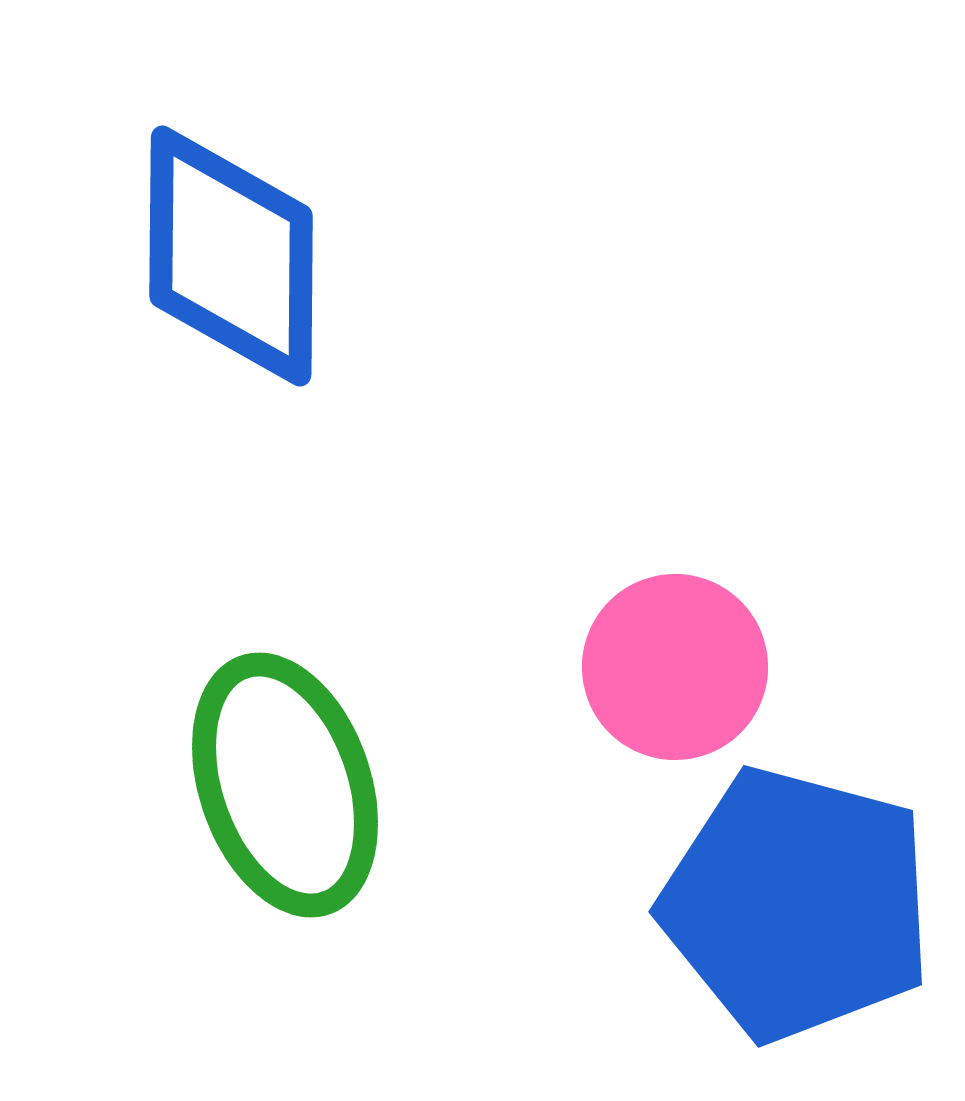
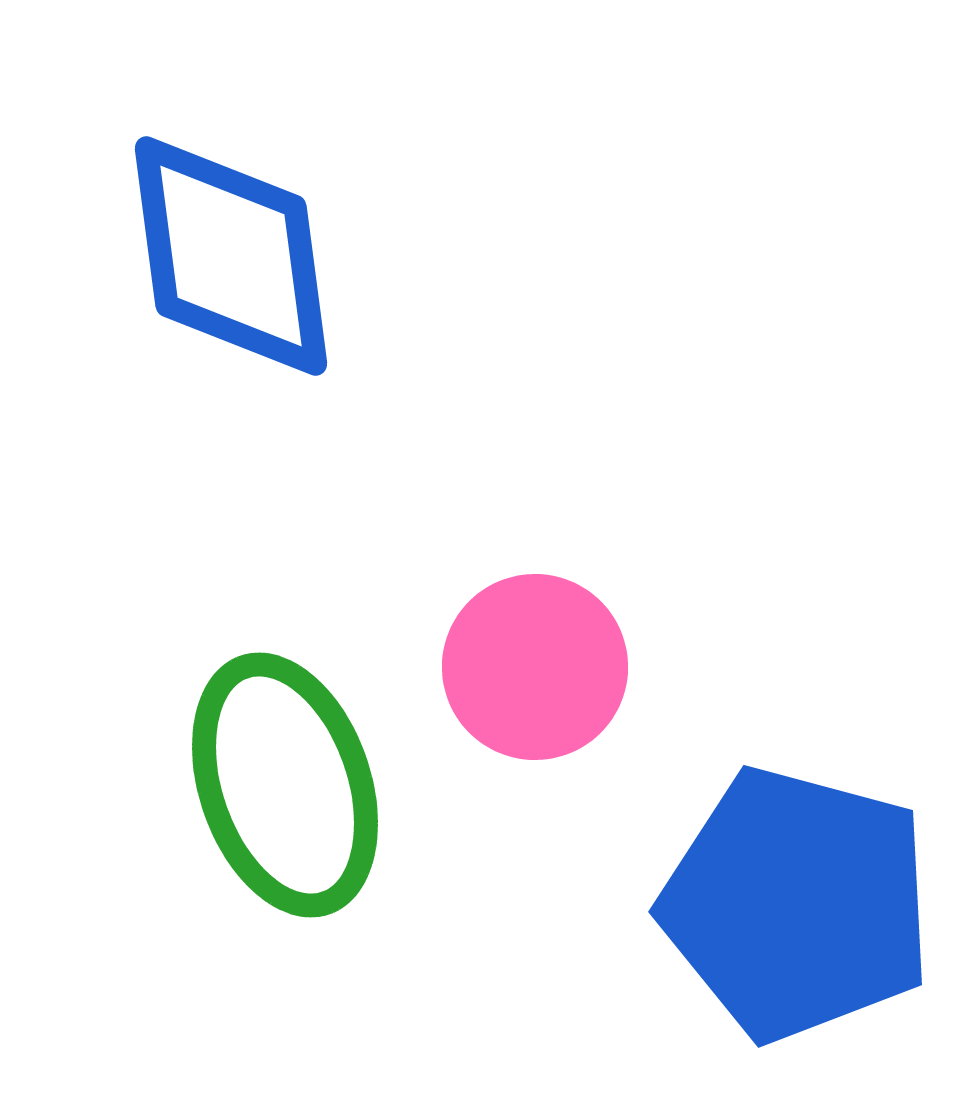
blue diamond: rotated 8 degrees counterclockwise
pink circle: moved 140 px left
